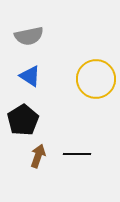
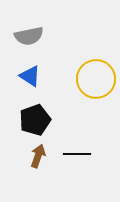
black pentagon: moved 12 px right; rotated 12 degrees clockwise
